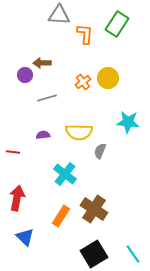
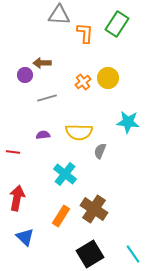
orange L-shape: moved 1 px up
black square: moved 4 px left
